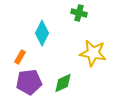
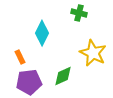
yellow star: rotated 16 degrees clockwise
orange rectangle: rotated 56 degrees counterclockwise
green diamond: moved 7 px up
